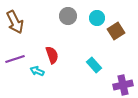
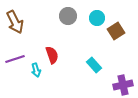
cyan arrow: moved 1 px left, 1 px up; rotated 128 degrees counterclockwise
